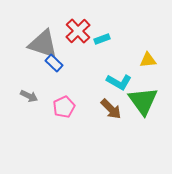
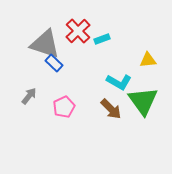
gray triangle: moved 2 px right
gray arrow: rotated 78 degrees counterclockwise
